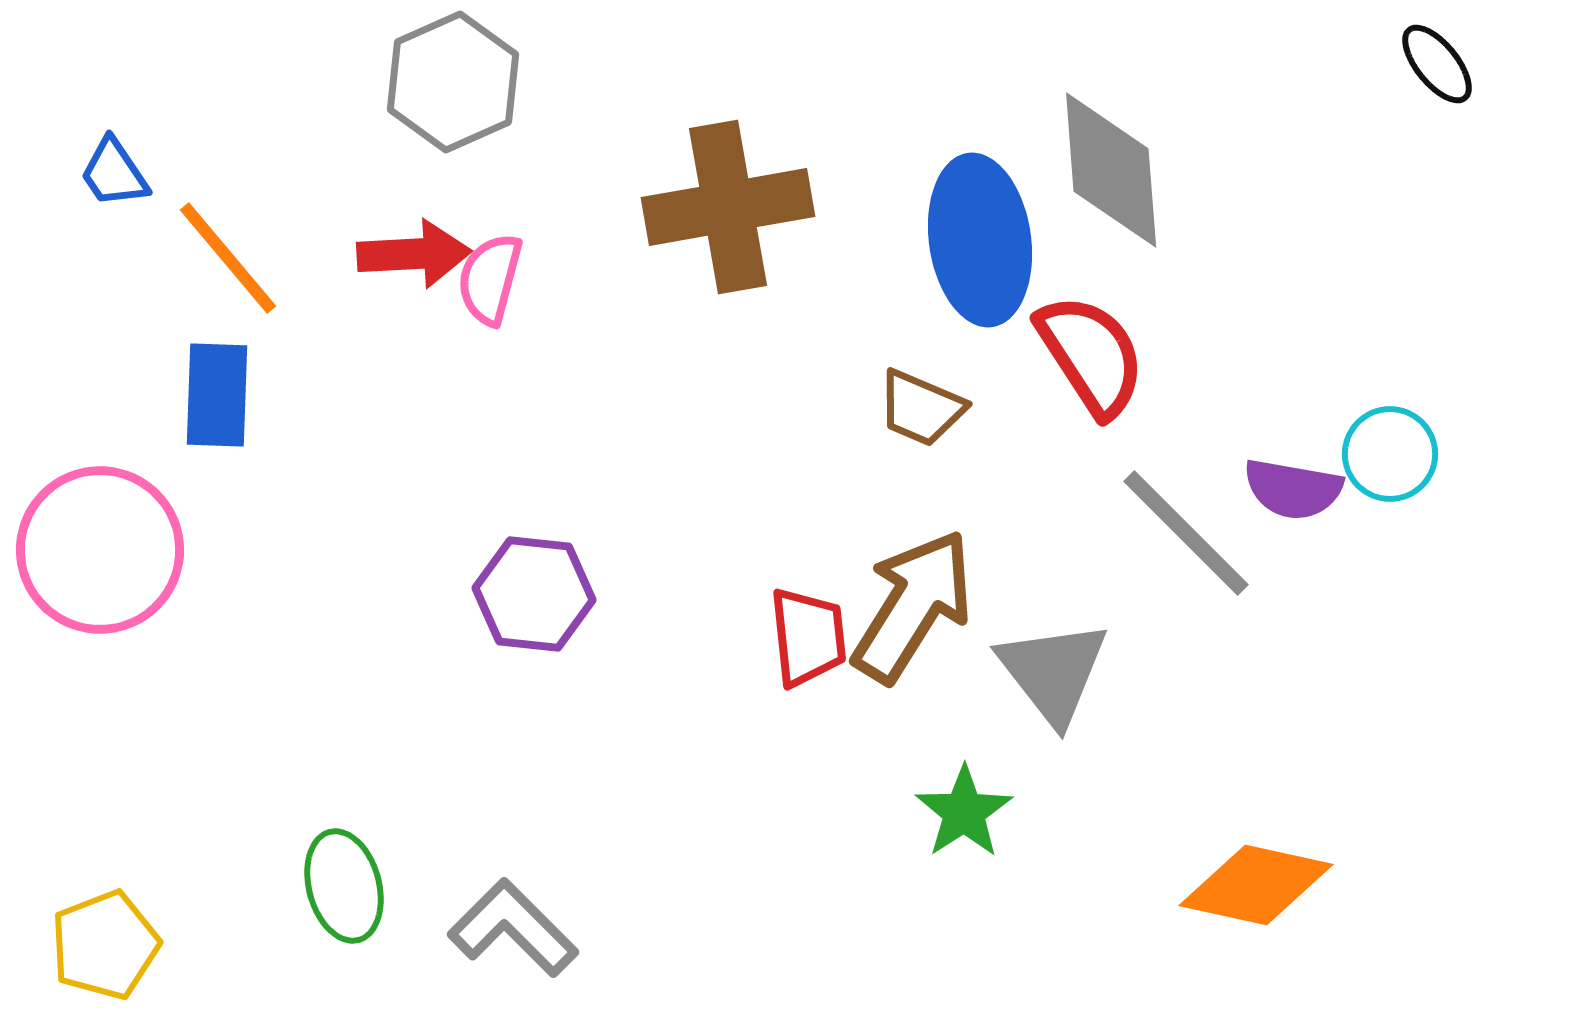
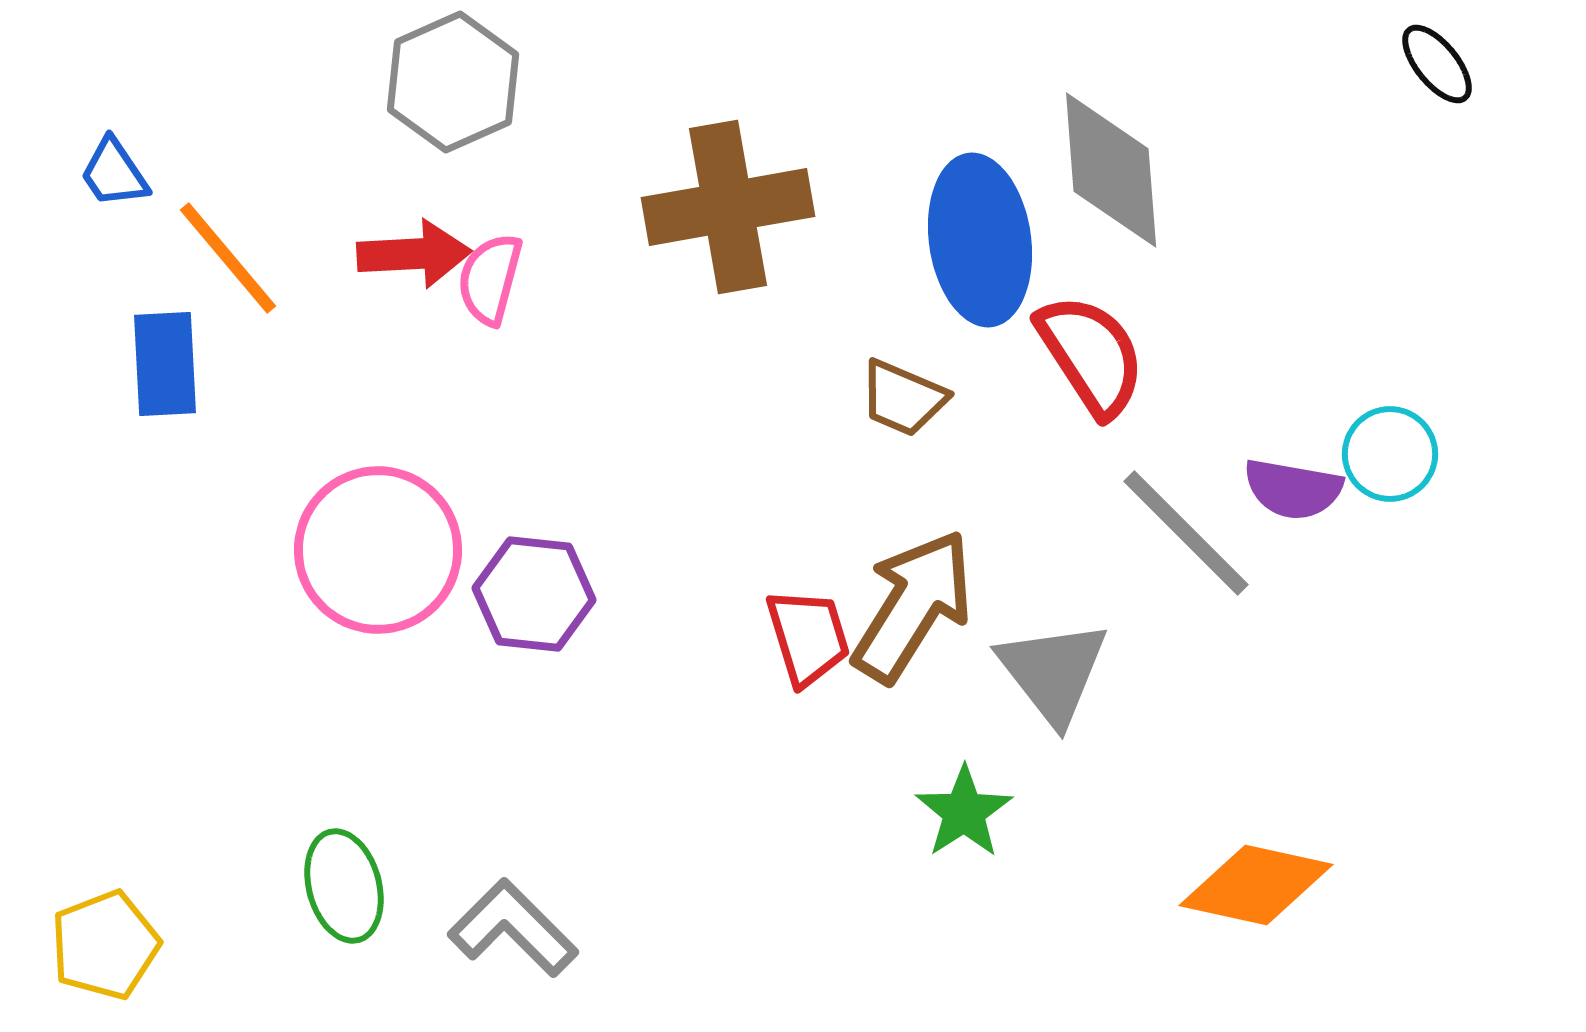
blue rectangle: moved 52 px left, 31 px up; rotated 5 degrees counterclockwise
brown trapezoid: moved 18 px left, 10 px up
pink circle: moved 278 px right
red trapezoid: rotated 11 degrees counterclockwise
